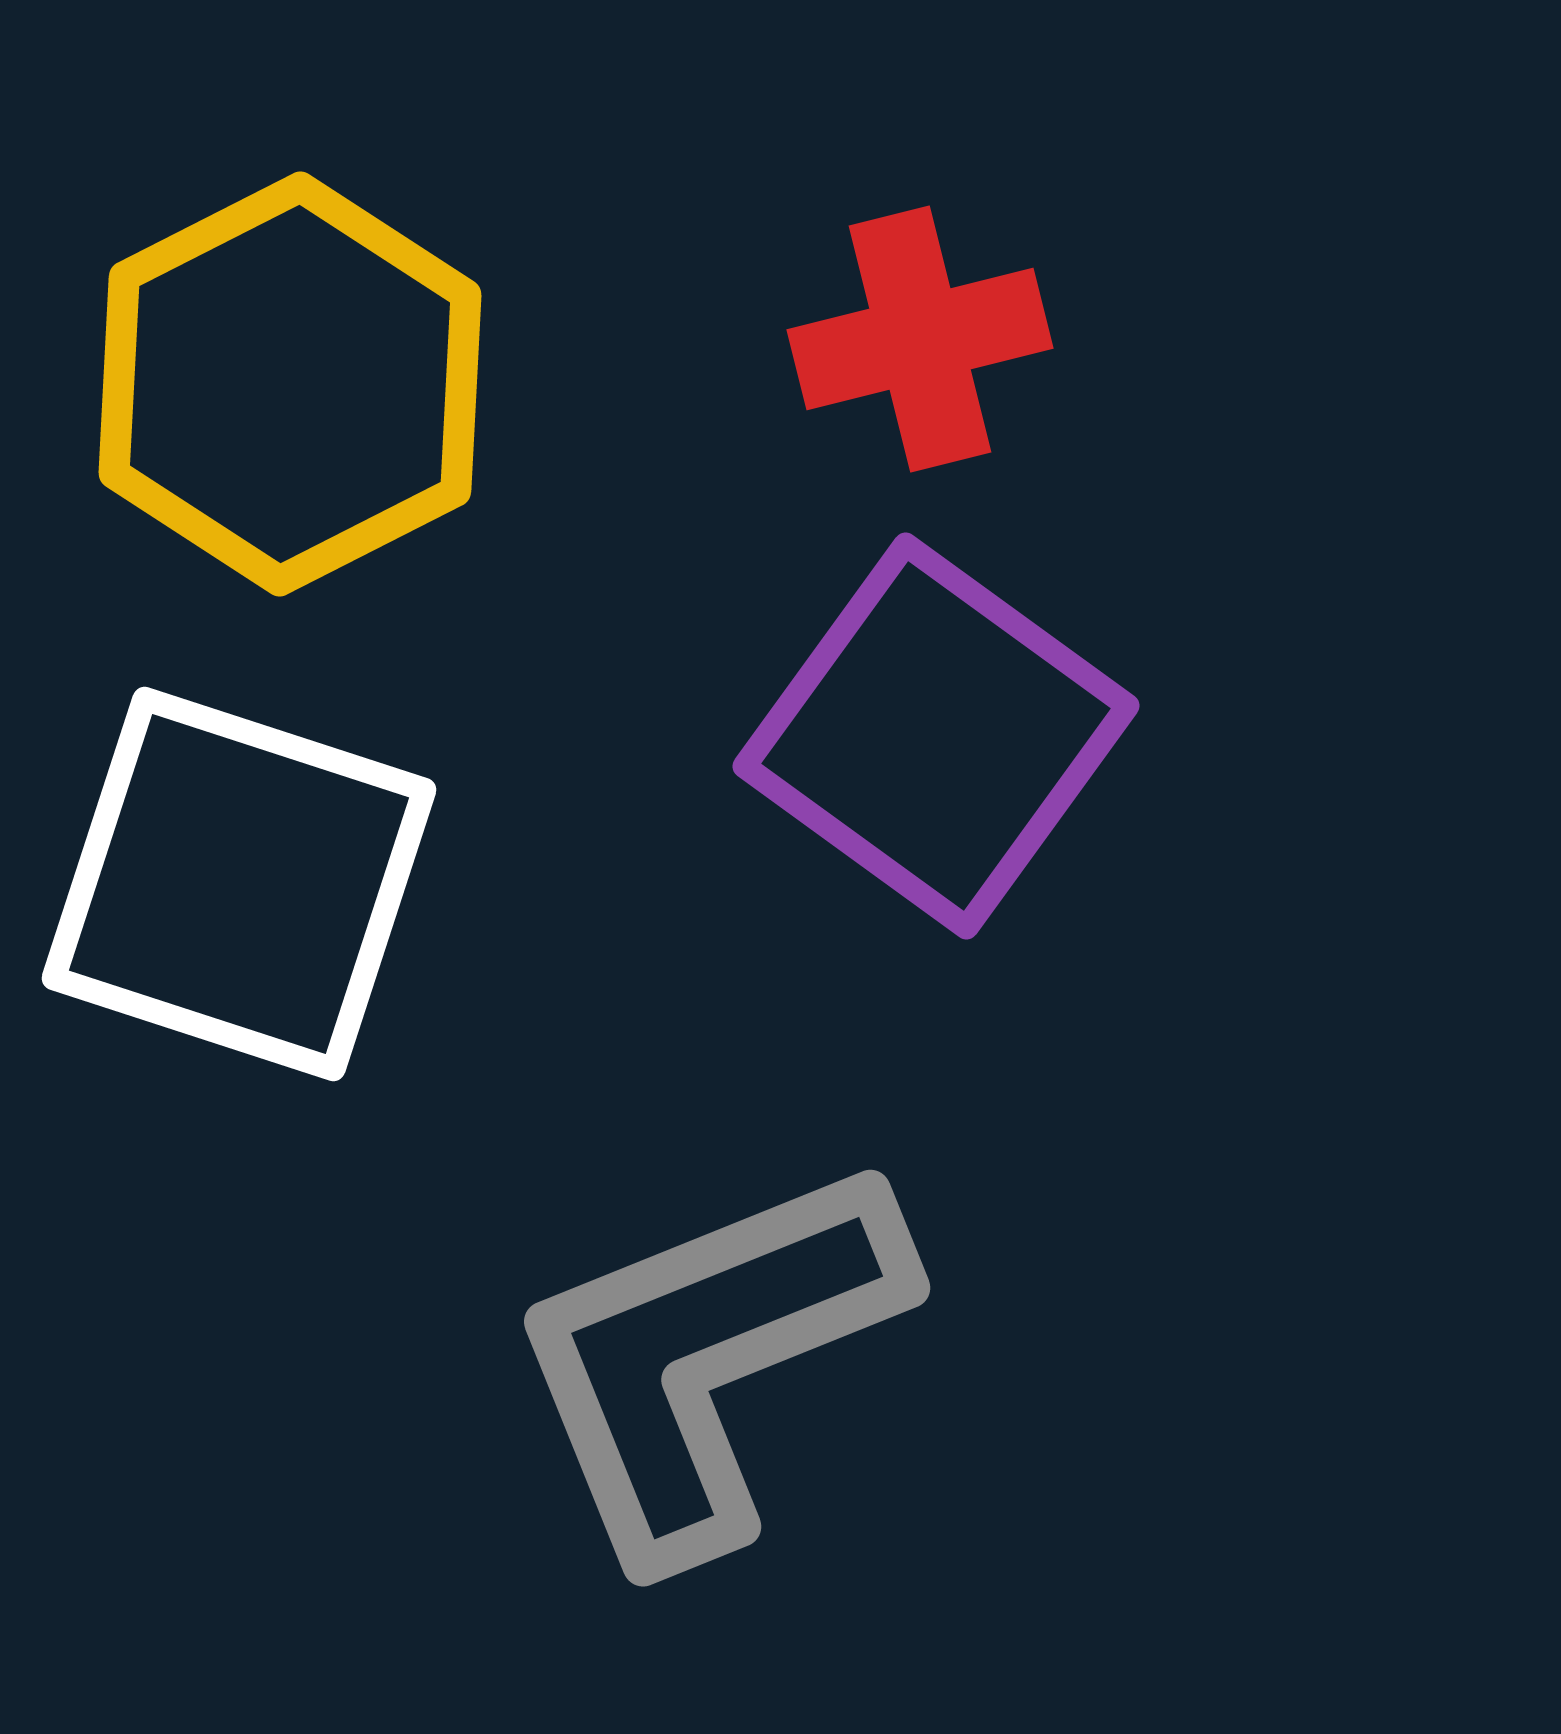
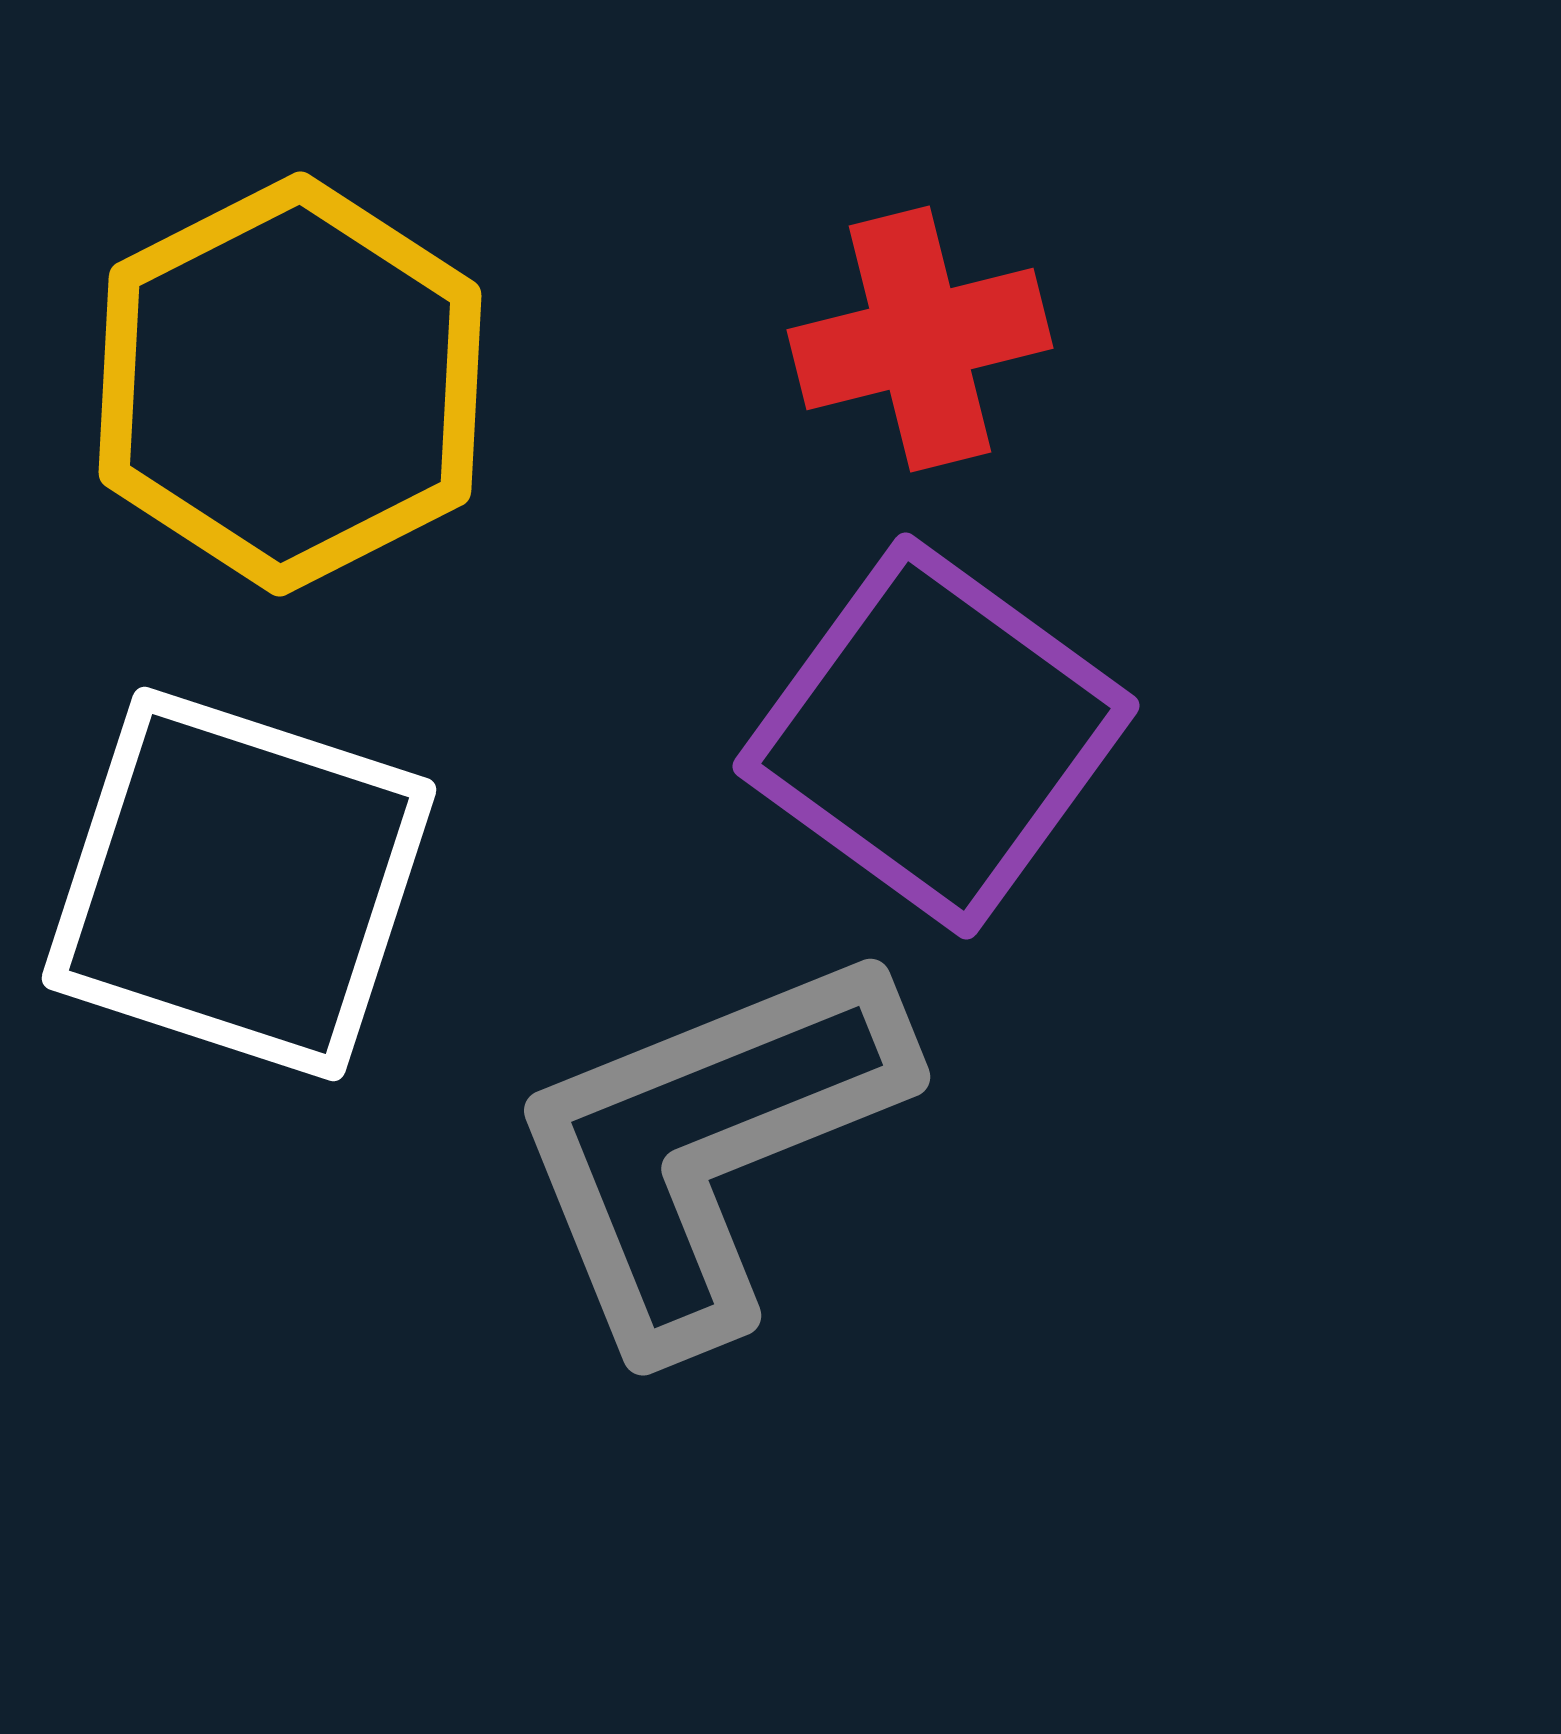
gray L-shape: moved 211 px up
